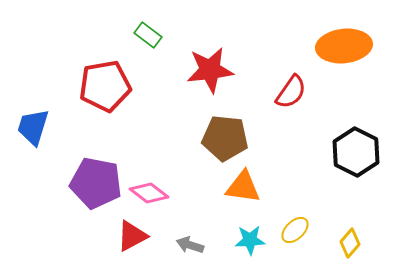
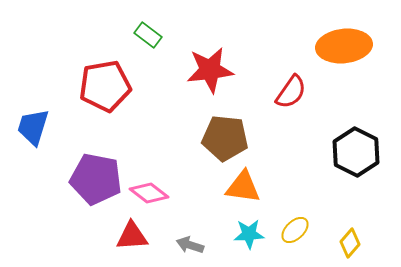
purple pentagon: moved 4 px up
red triangle: rotated 24 degrees clockwise
cyan star: moved 1 px left, 6 px up
